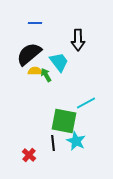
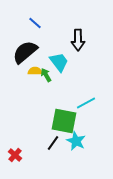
blue line: rotated 40 degrees clockwise
black semicircle: moved 4 px left, 2 px up
black line: rotated 42 degrees clockwise
red cross: moved 14 px left
